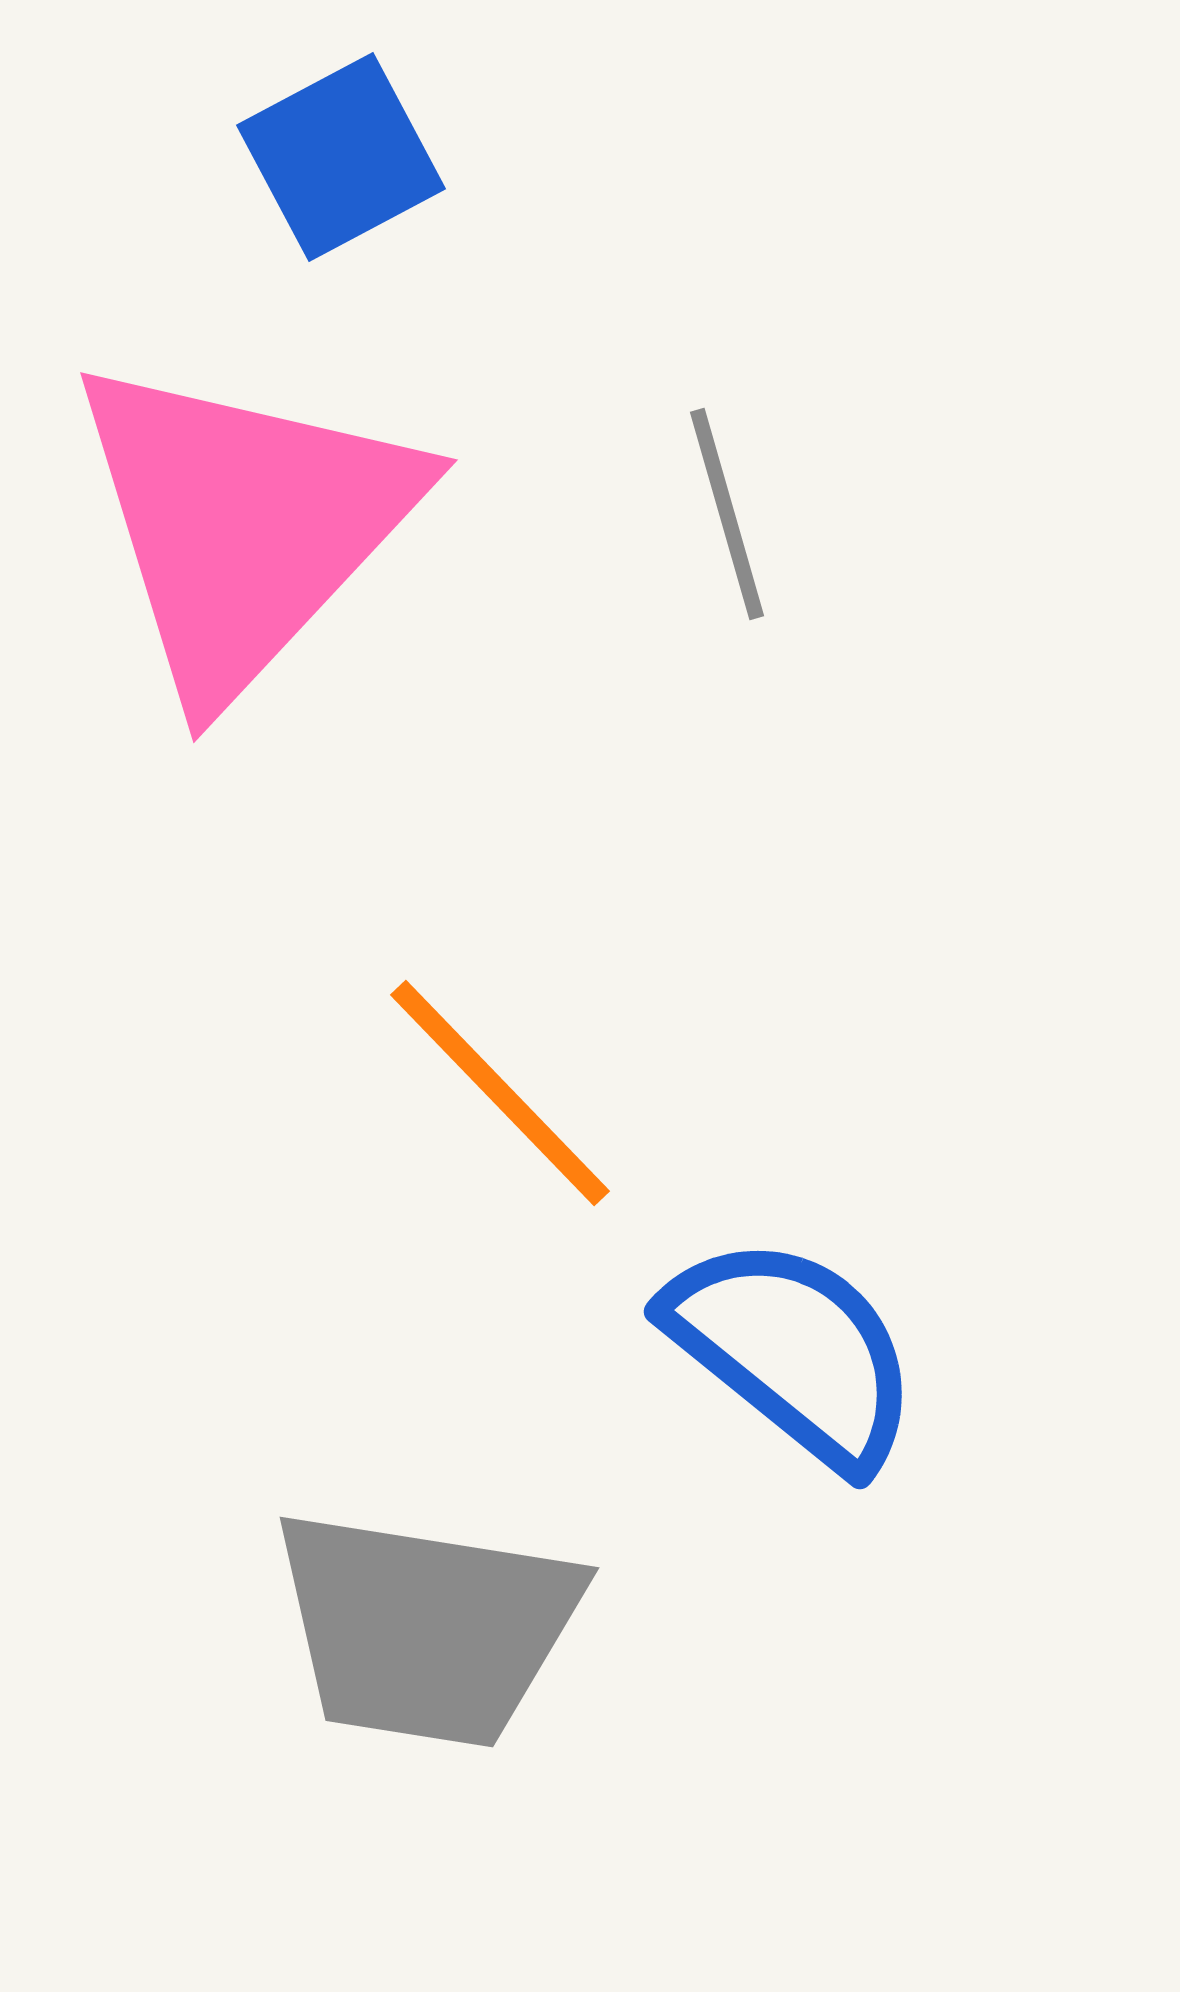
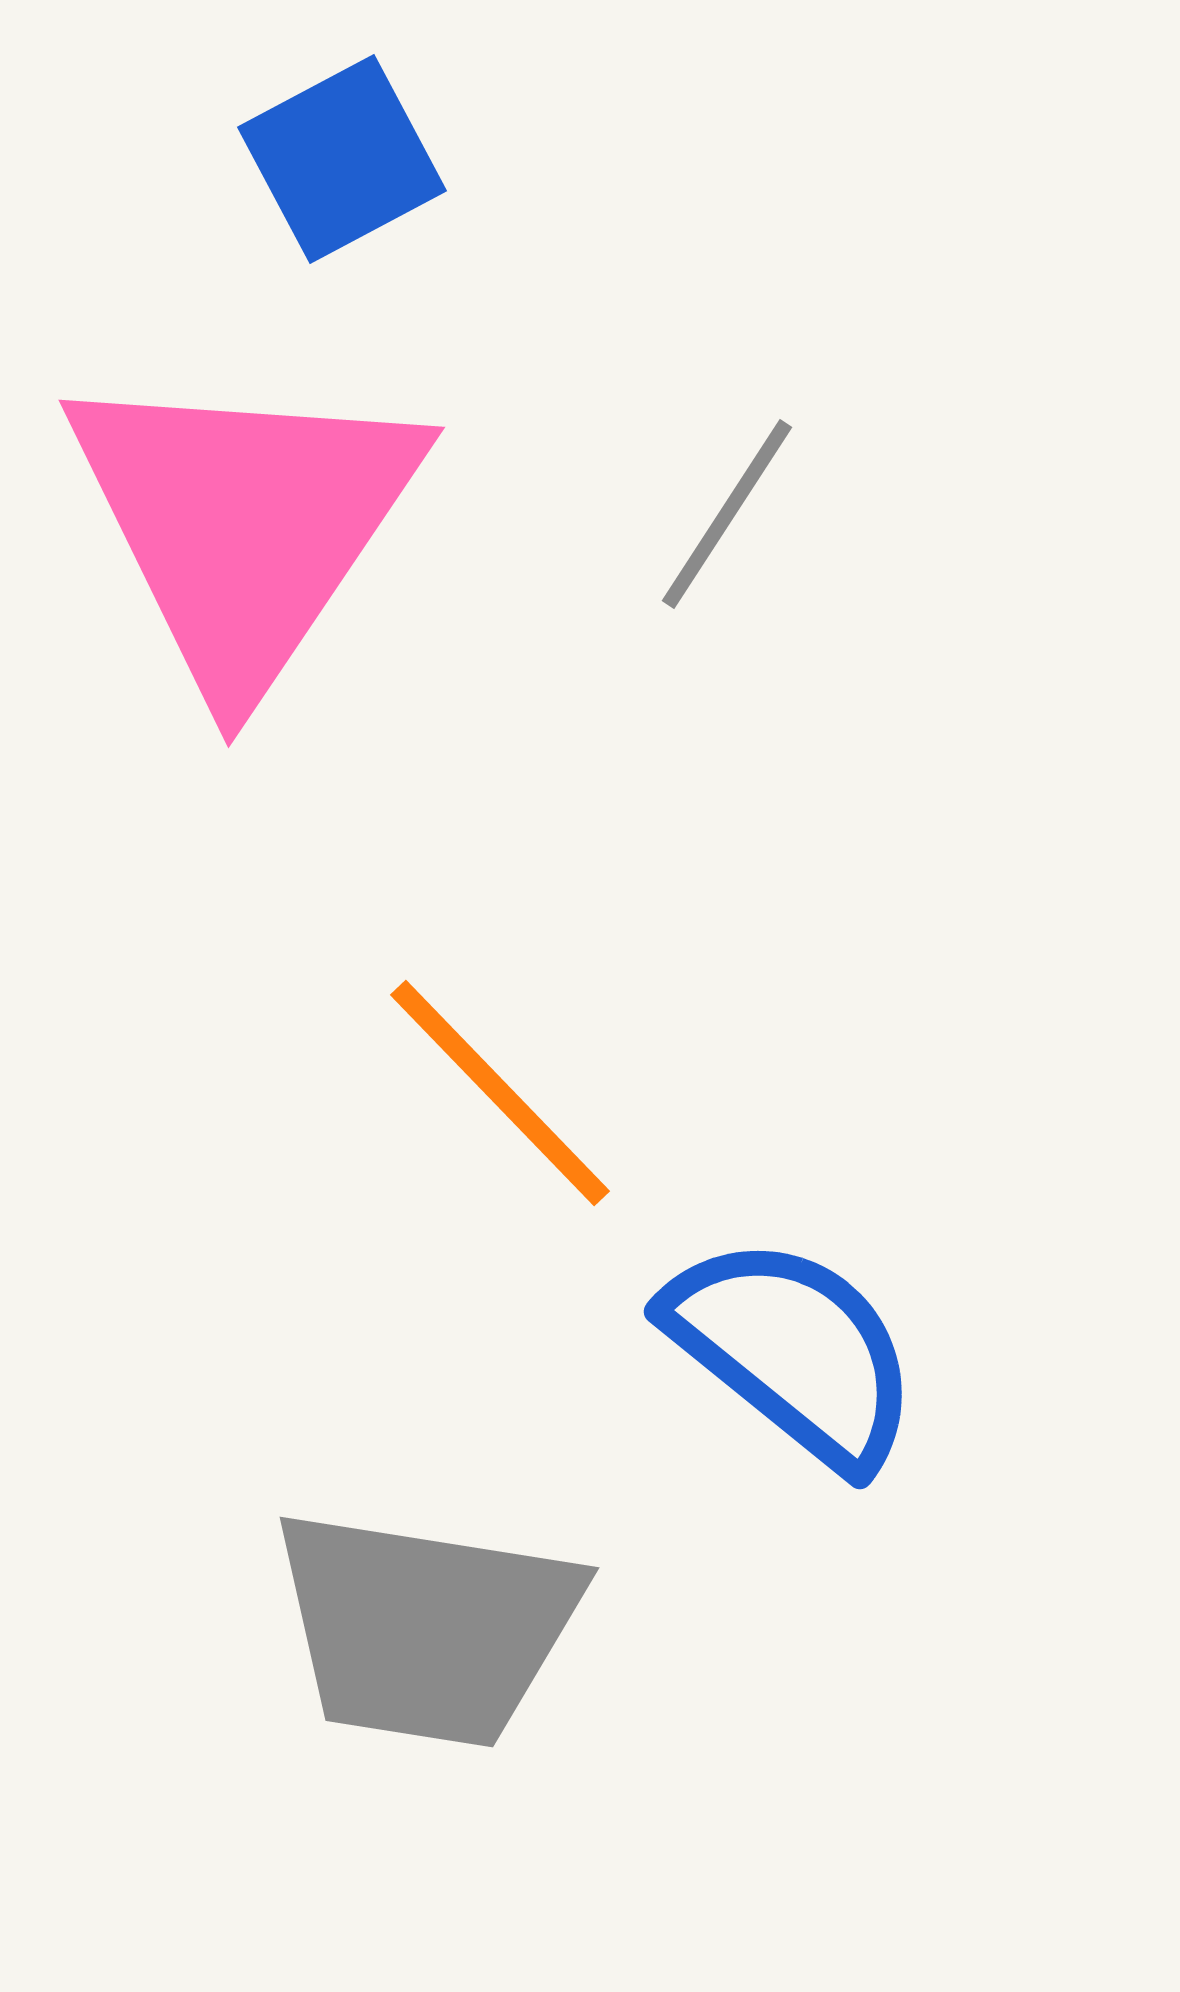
blue square: moved 1 px right, 2 px down
gray line: rotated 49 degrees clockwise
pink triangle: rotated 9 degrees counterclockwise
